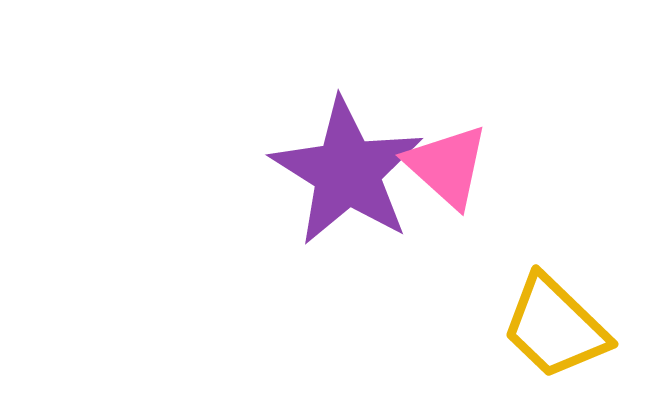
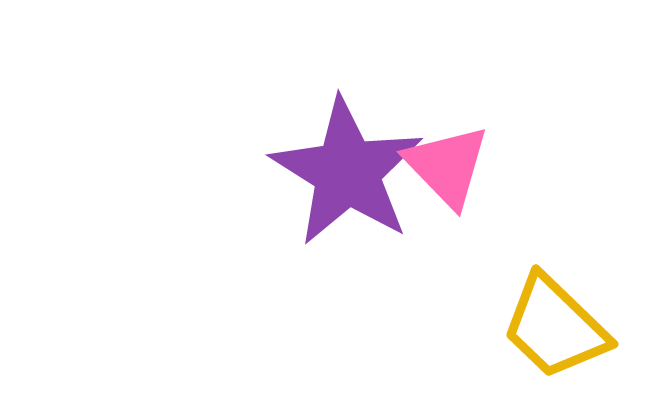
pink triangle: rotated 4 degrees clockwise
